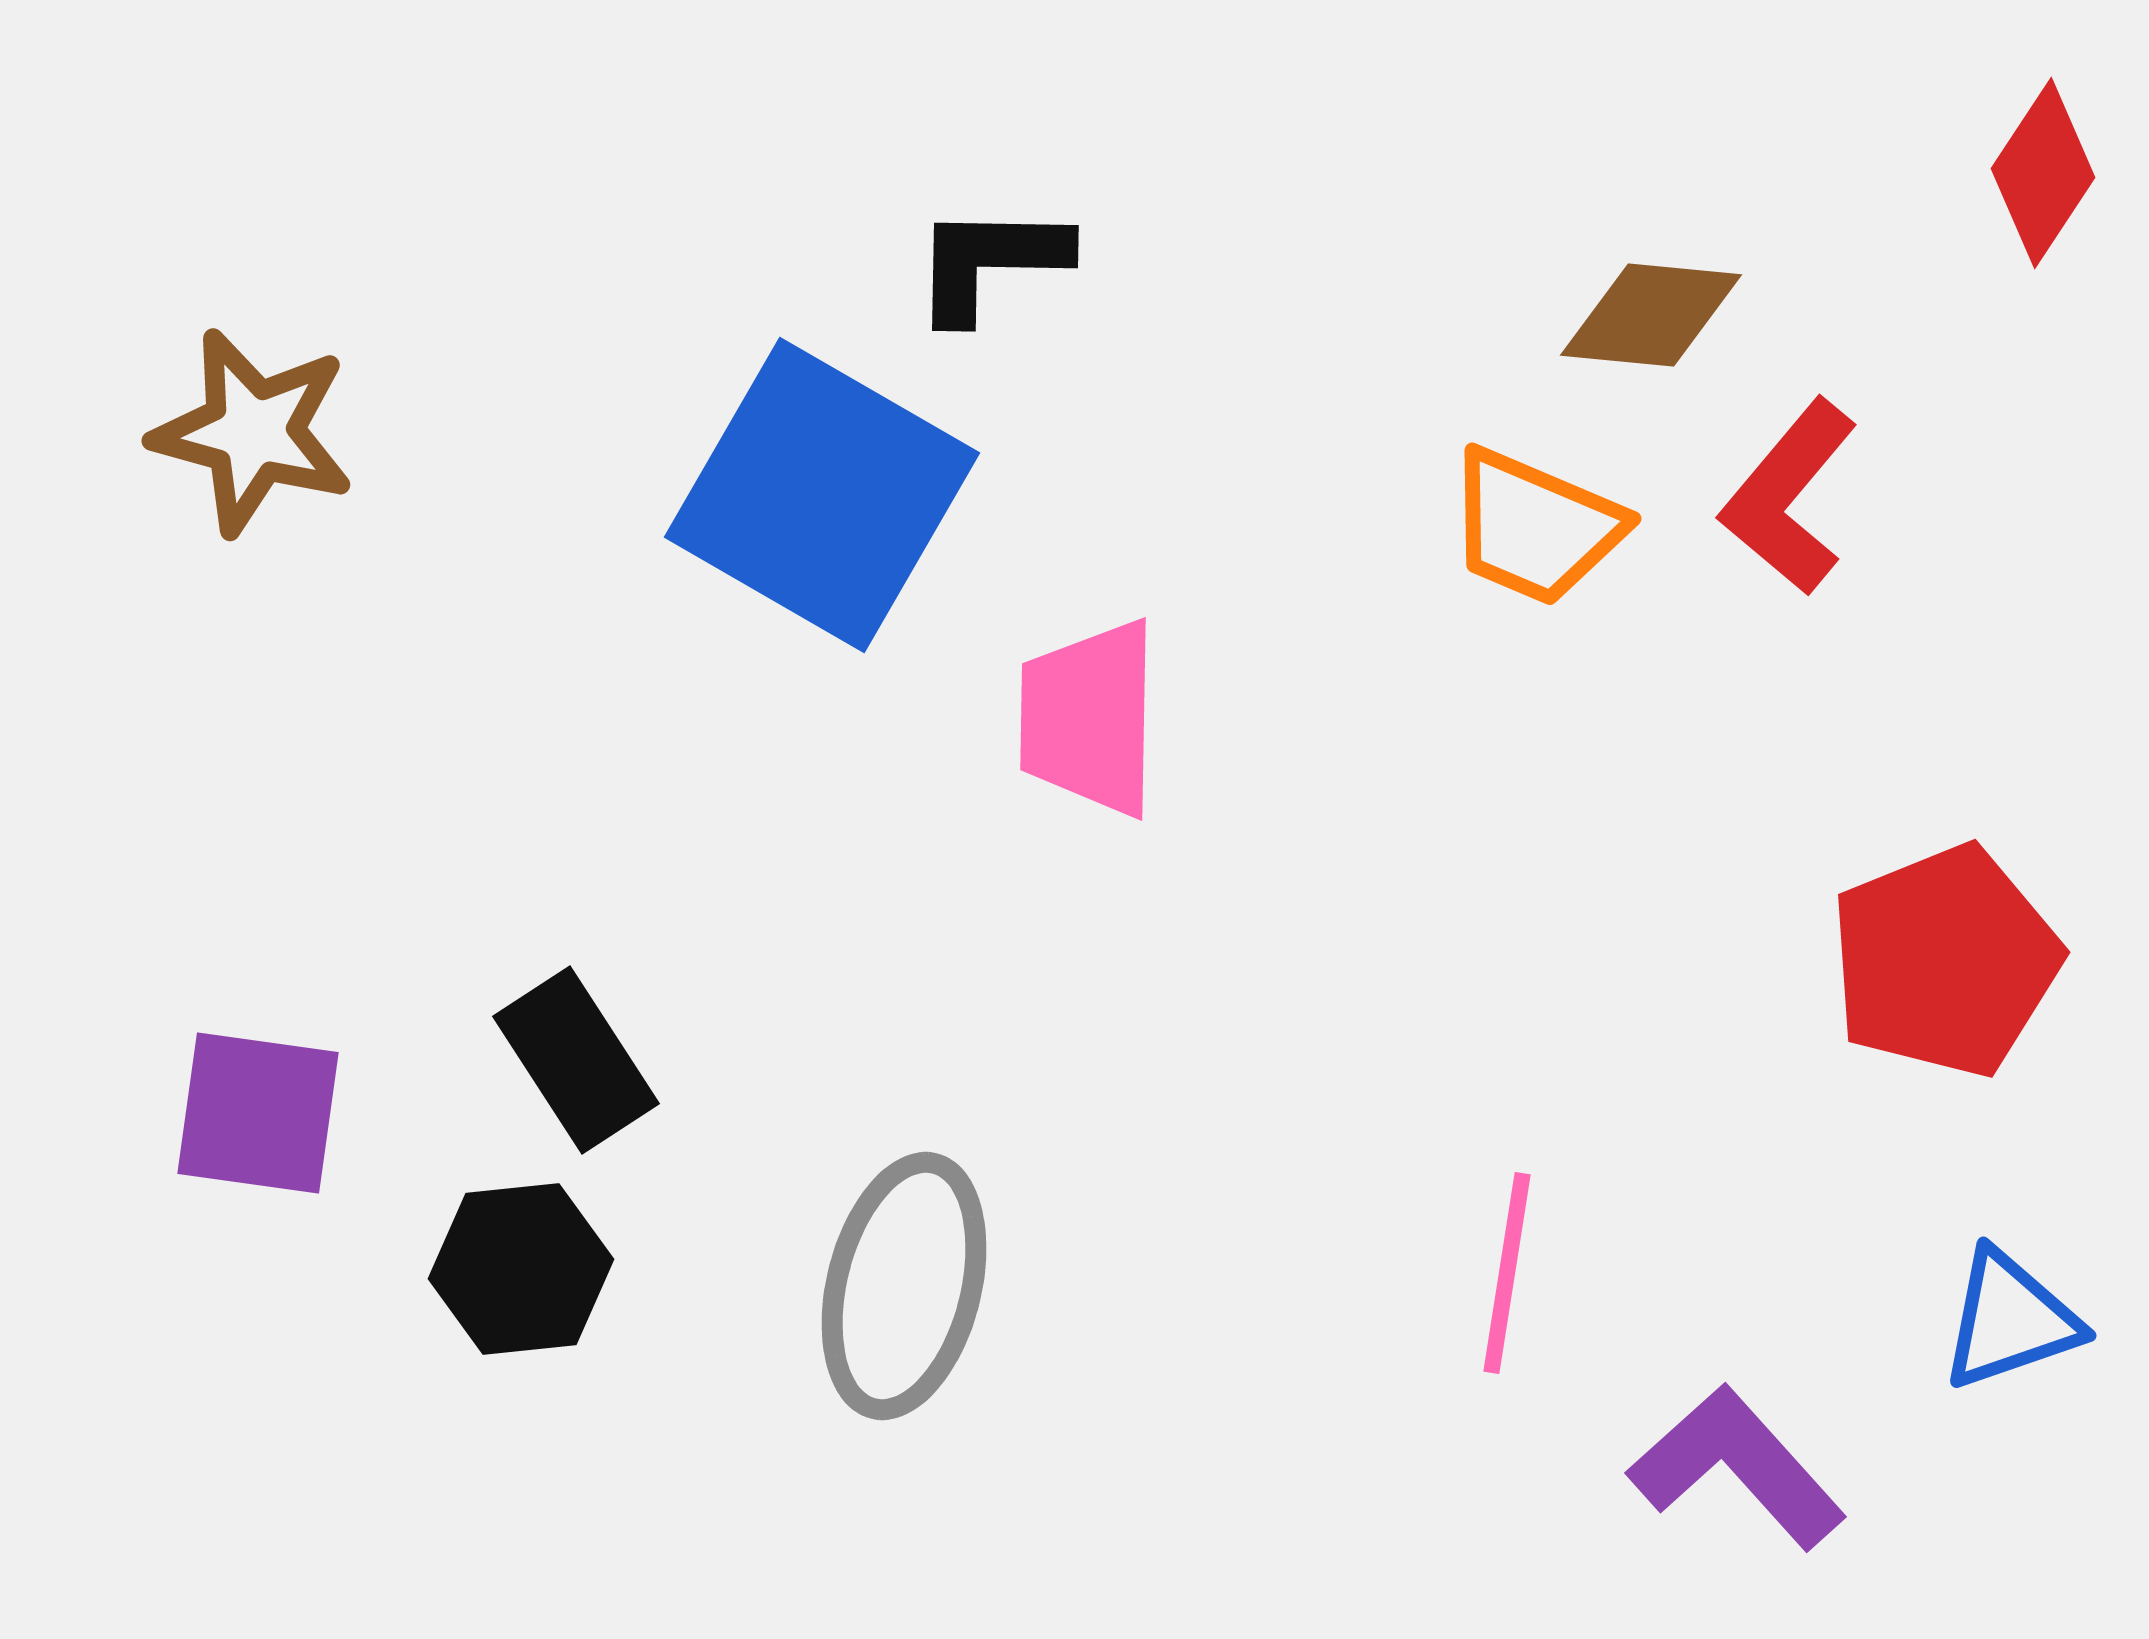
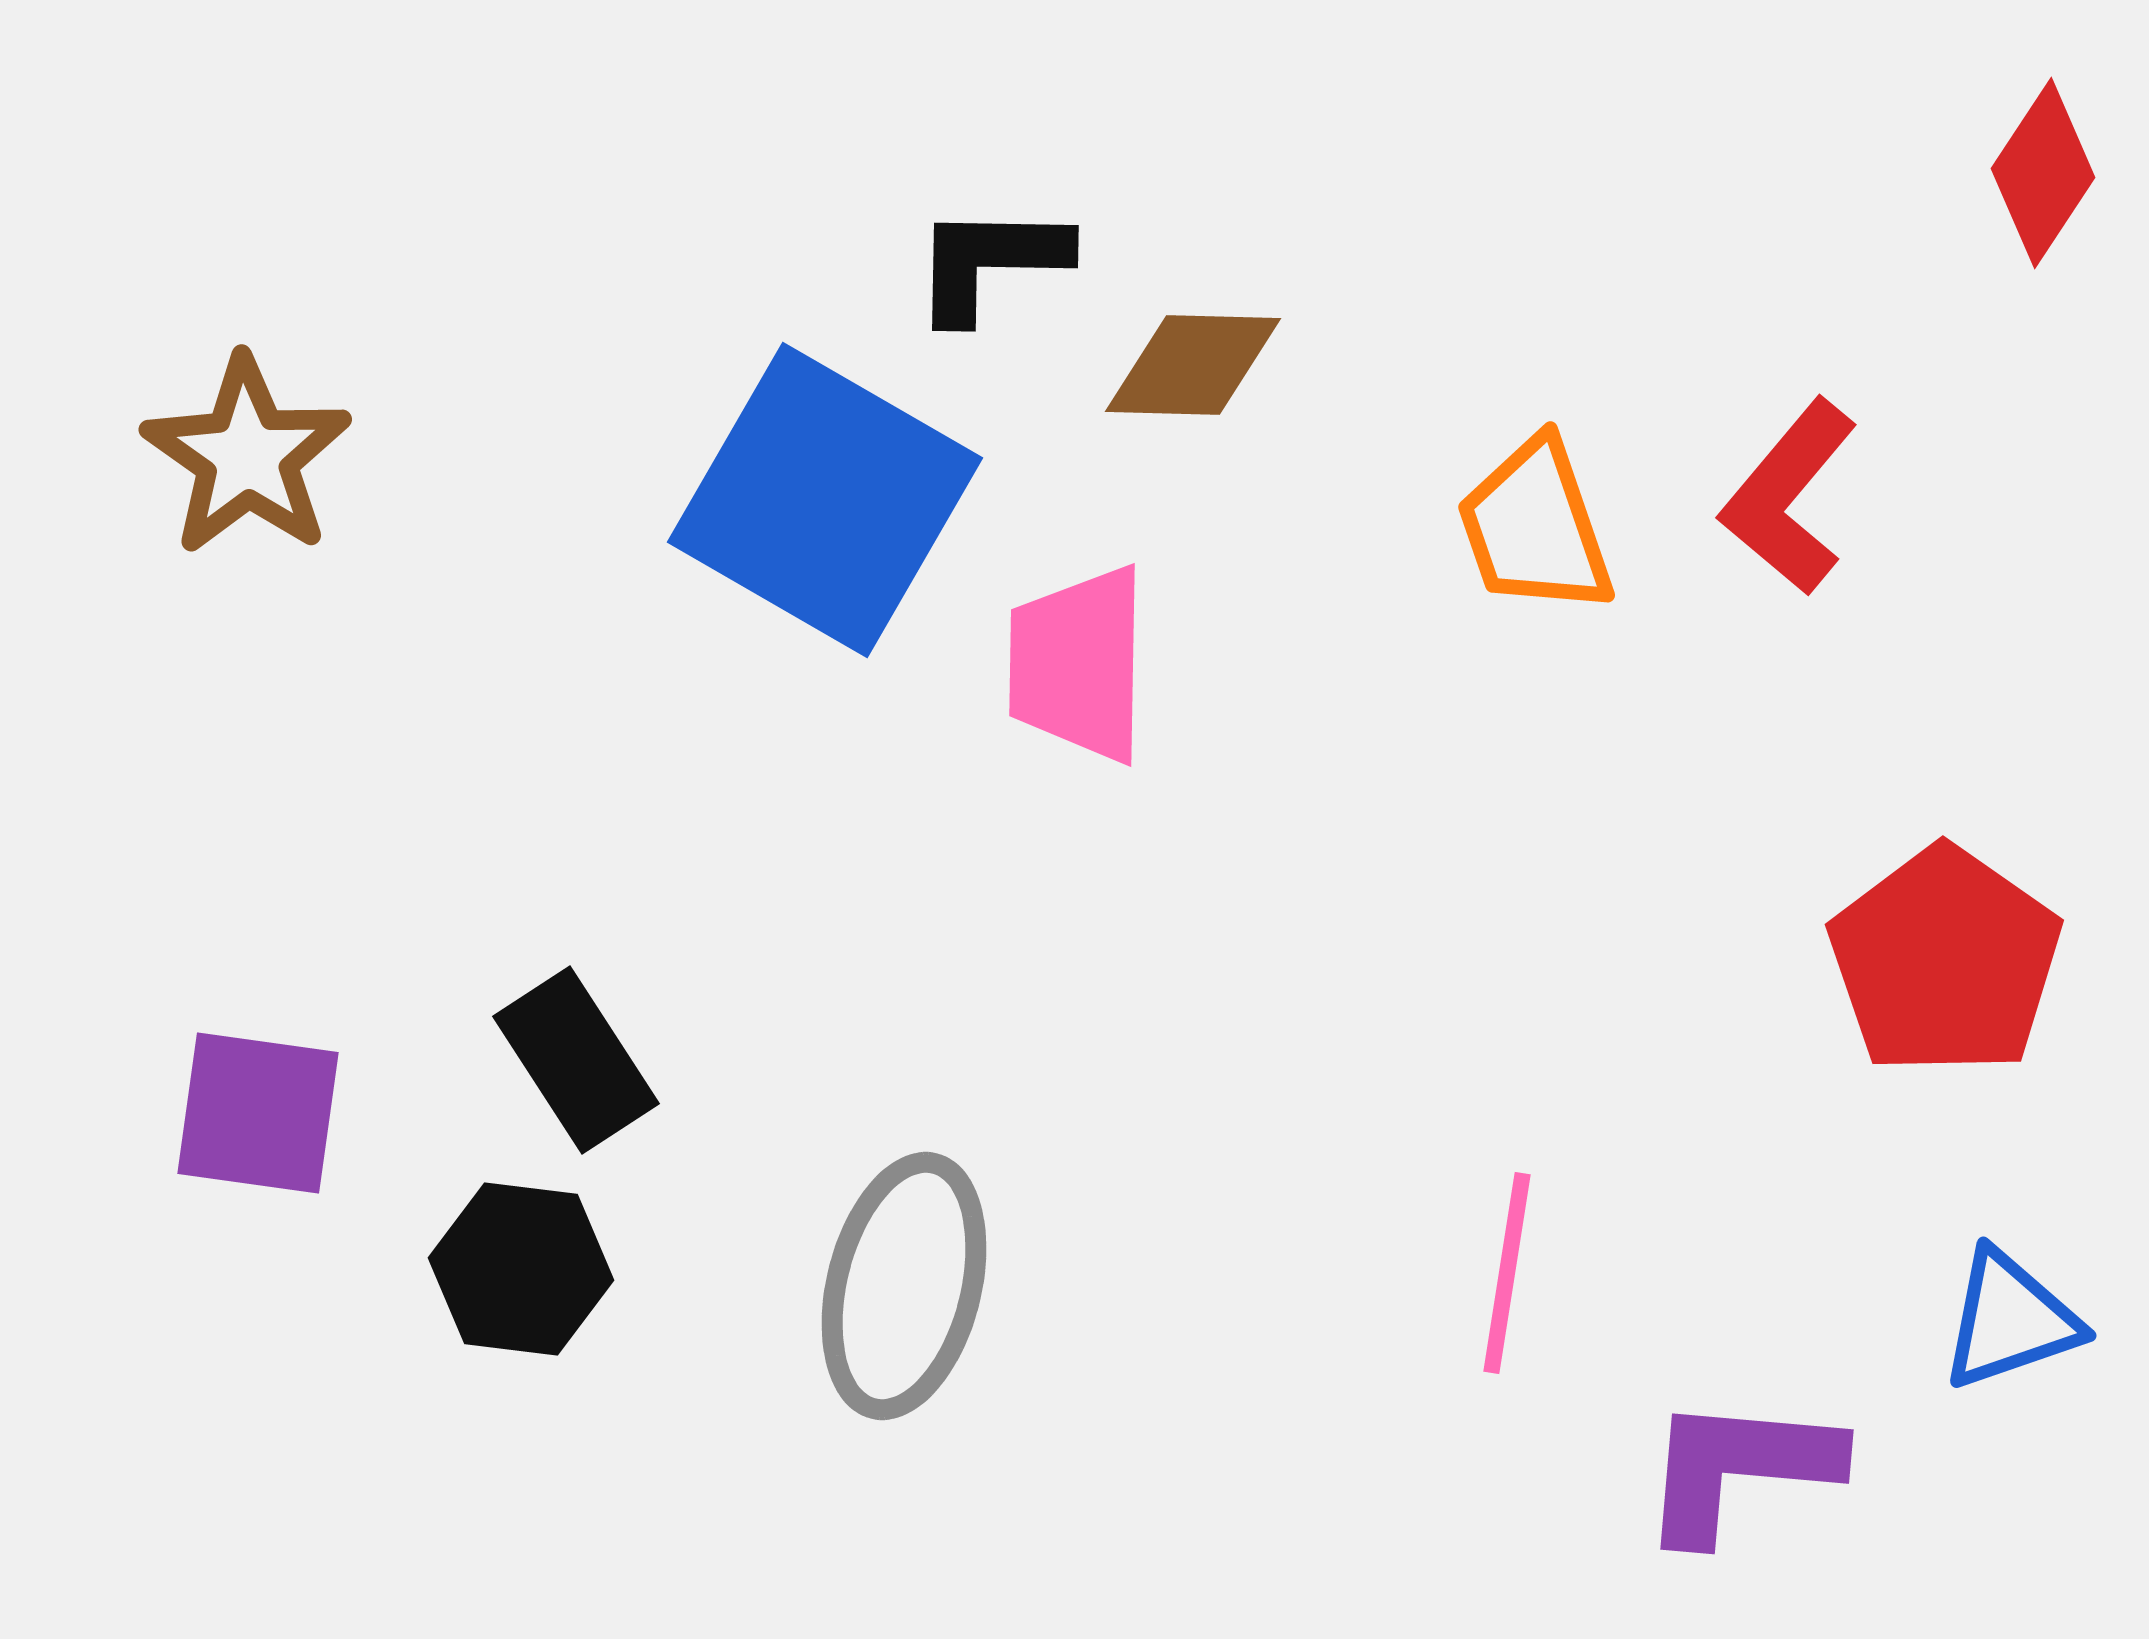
brown diamond: moved 458 px left, 50 px down; rotated 4 degrees counterclockwise
brown star: moved 6 px left, 24 px down; rotated 20 degrees clockwise
blue square: moved 3 px right, 5 px down
orange trapezoid: rotated 48 degrees clockwise
pink trapezoid: moved 11 px left, 54 px up
red pentagon: rotated 15 degrees counterclockwise
black hexagon: rotated 13 degrees clockwise
purple L-shape: moved 2 px right, 1 px down; rotated 43 degrees counterclockwise
